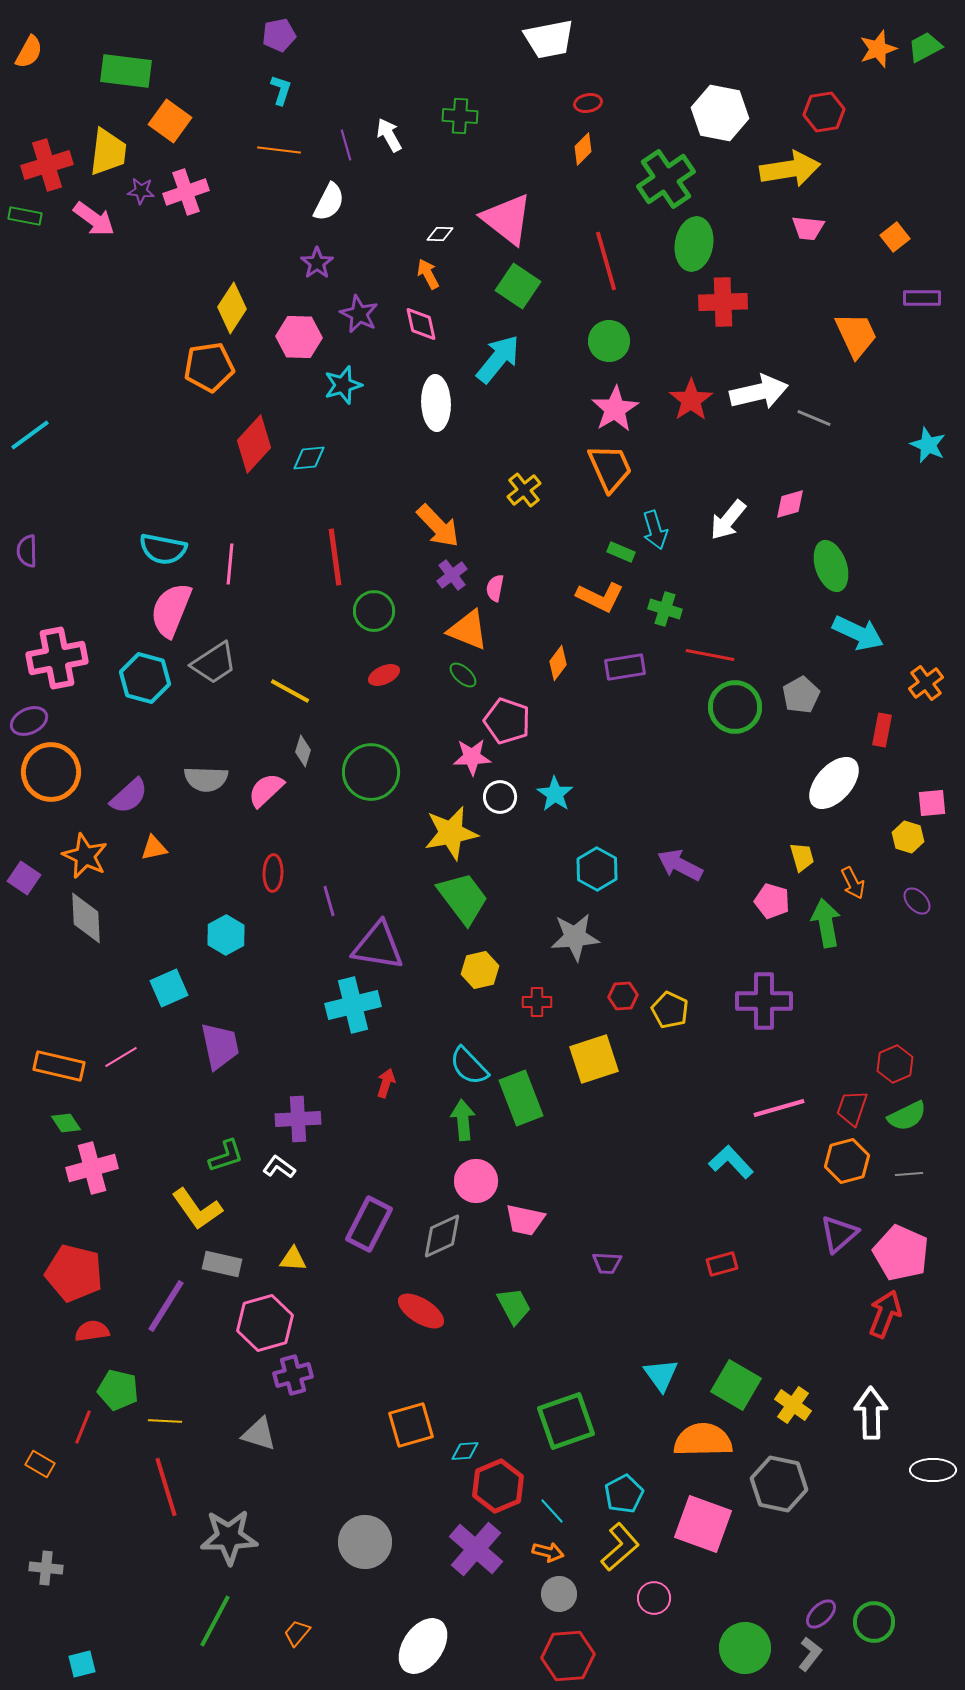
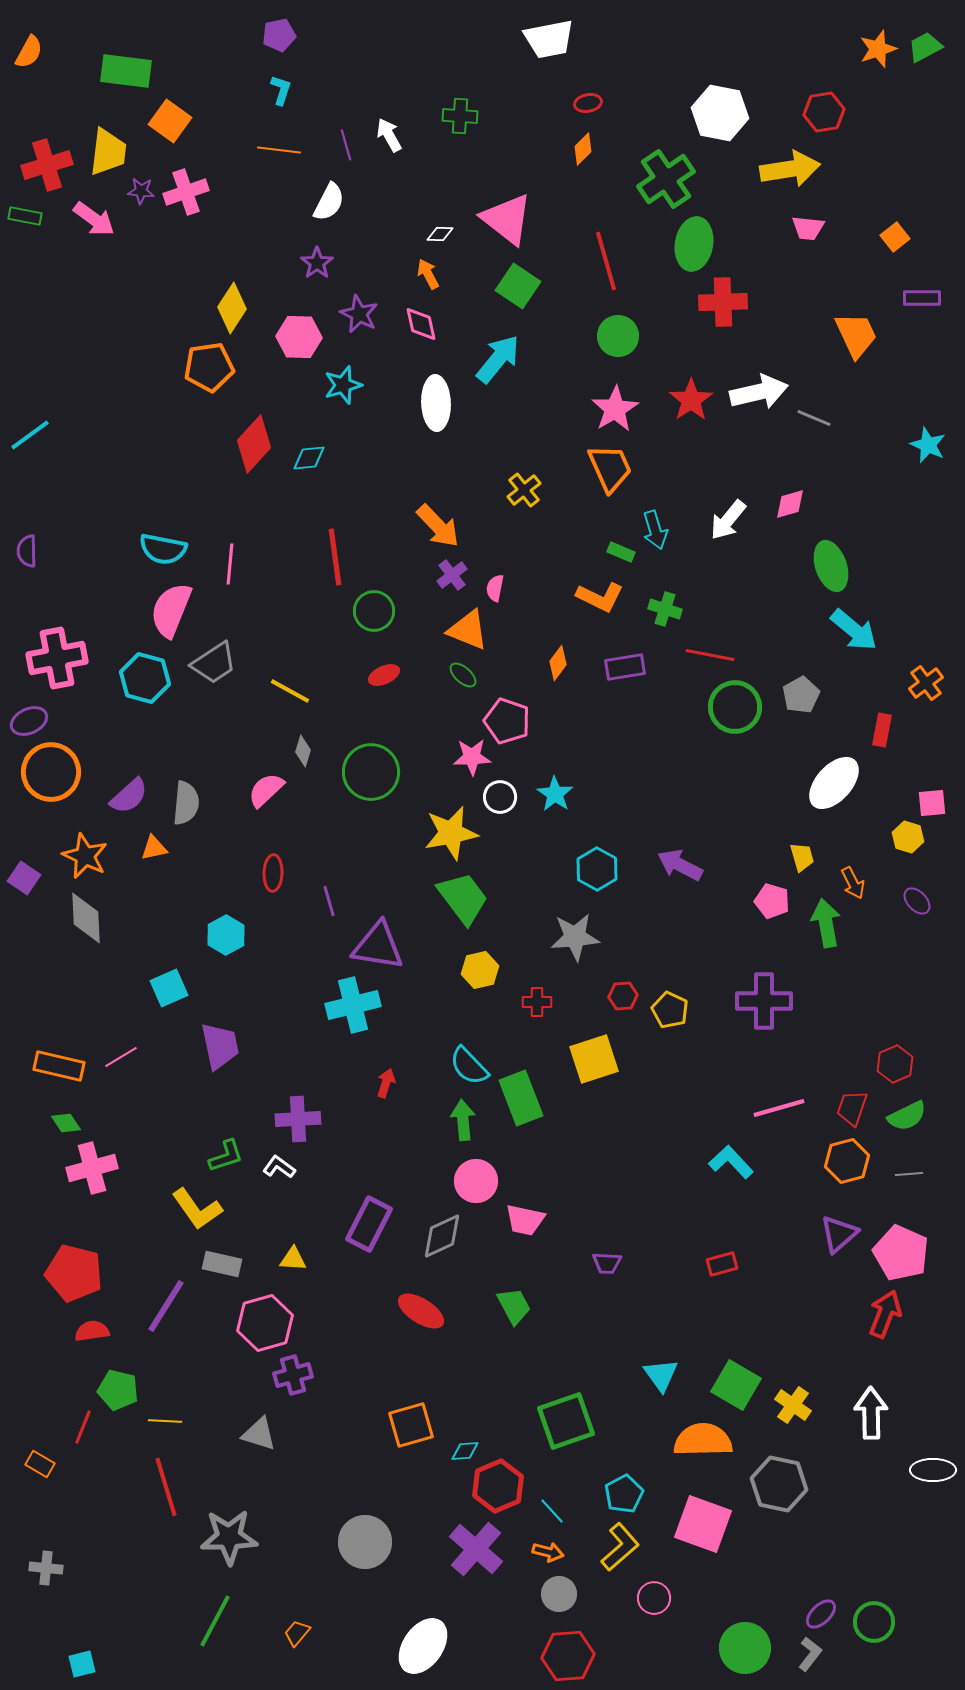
green circle at (609, 341): moved 9 px right, 5 px up
cyan arrow at (858, 633): moved 4 px left, 3 px up; rotated 15 degrees clockwise
gray semicircle at (206, 779): moved 20 px left, 24 px down; rotated 87 degrees counterclockwise
